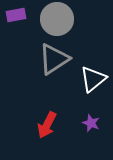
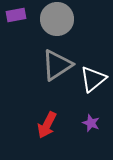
gray triangle: moved 3 px right, 6 px down
